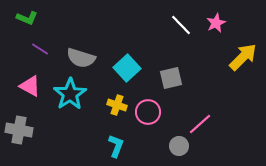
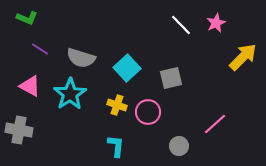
pink line: moved 15 px right
cyan L-shape: rotated 15 degrees counterclockwise
